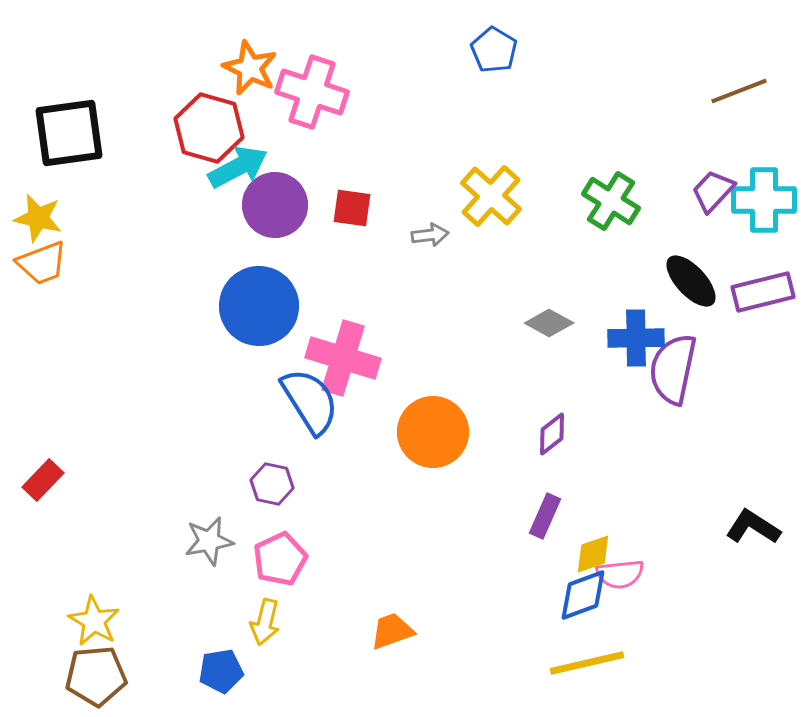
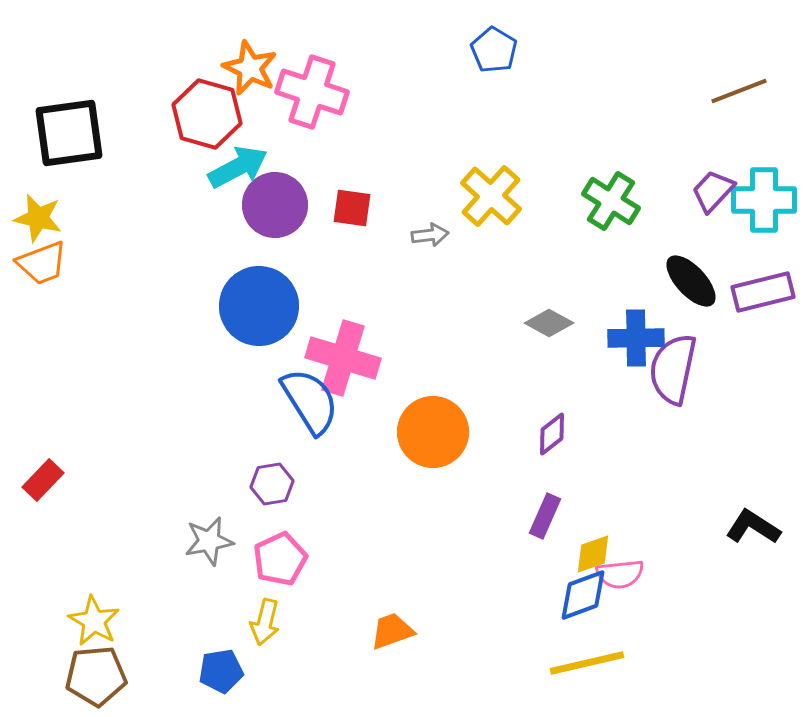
red hexagon at (209, 128): moved 2 px left, 14 px up
purple hexagon at (272, 484): rotated 21 degrees counterclockwise
